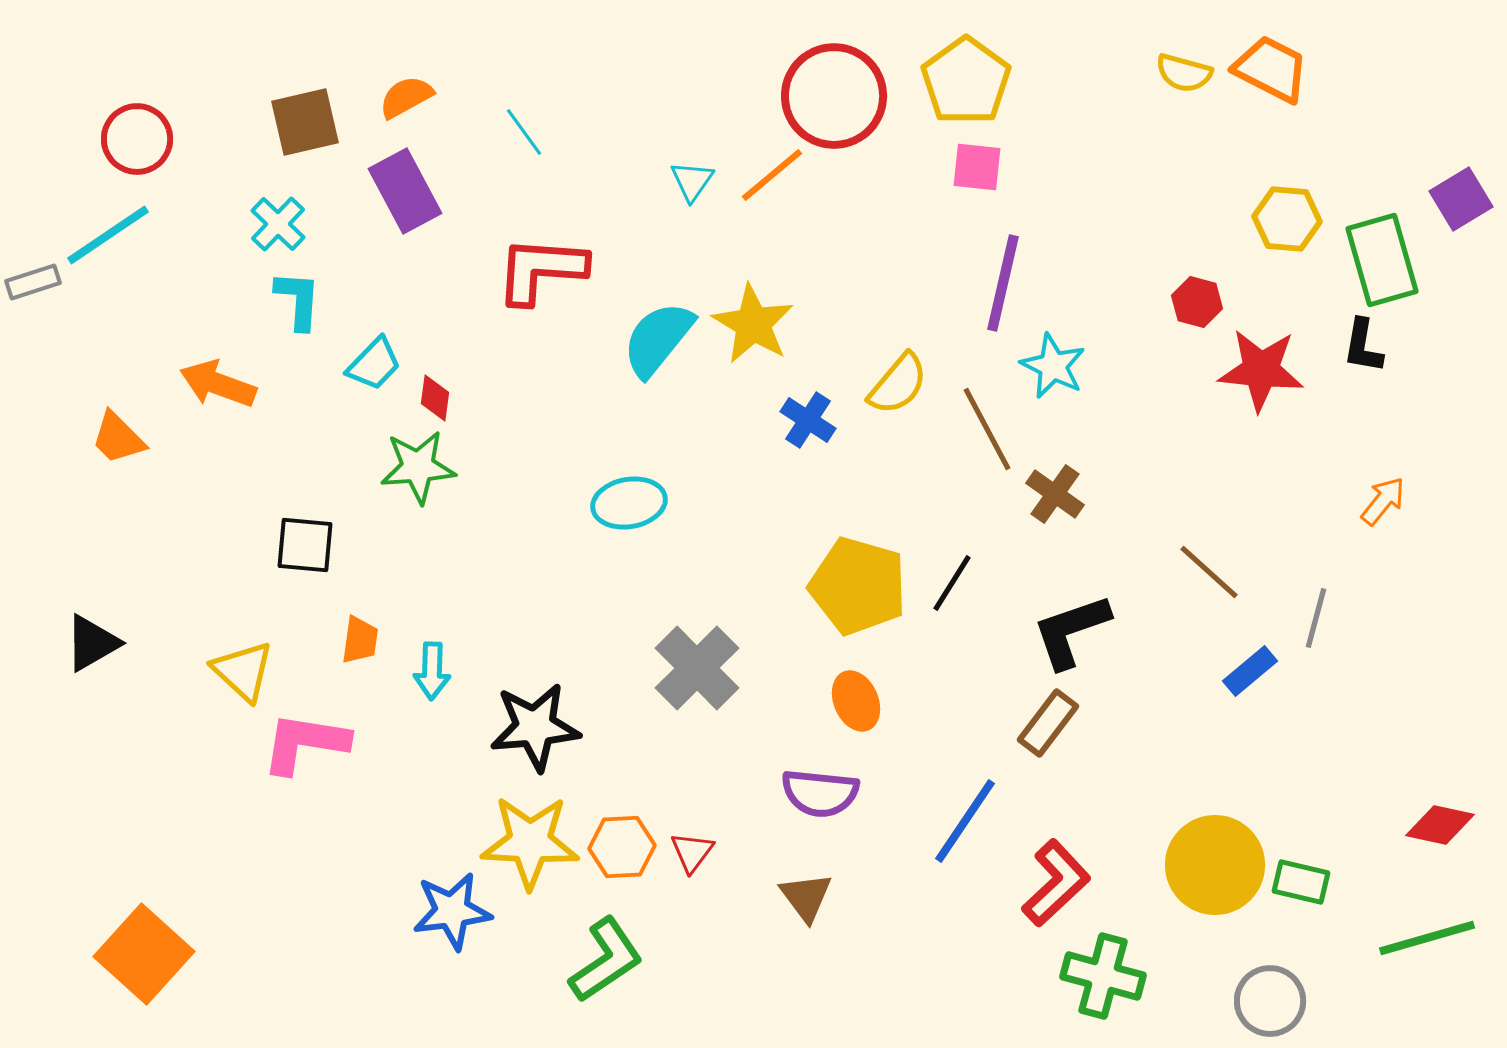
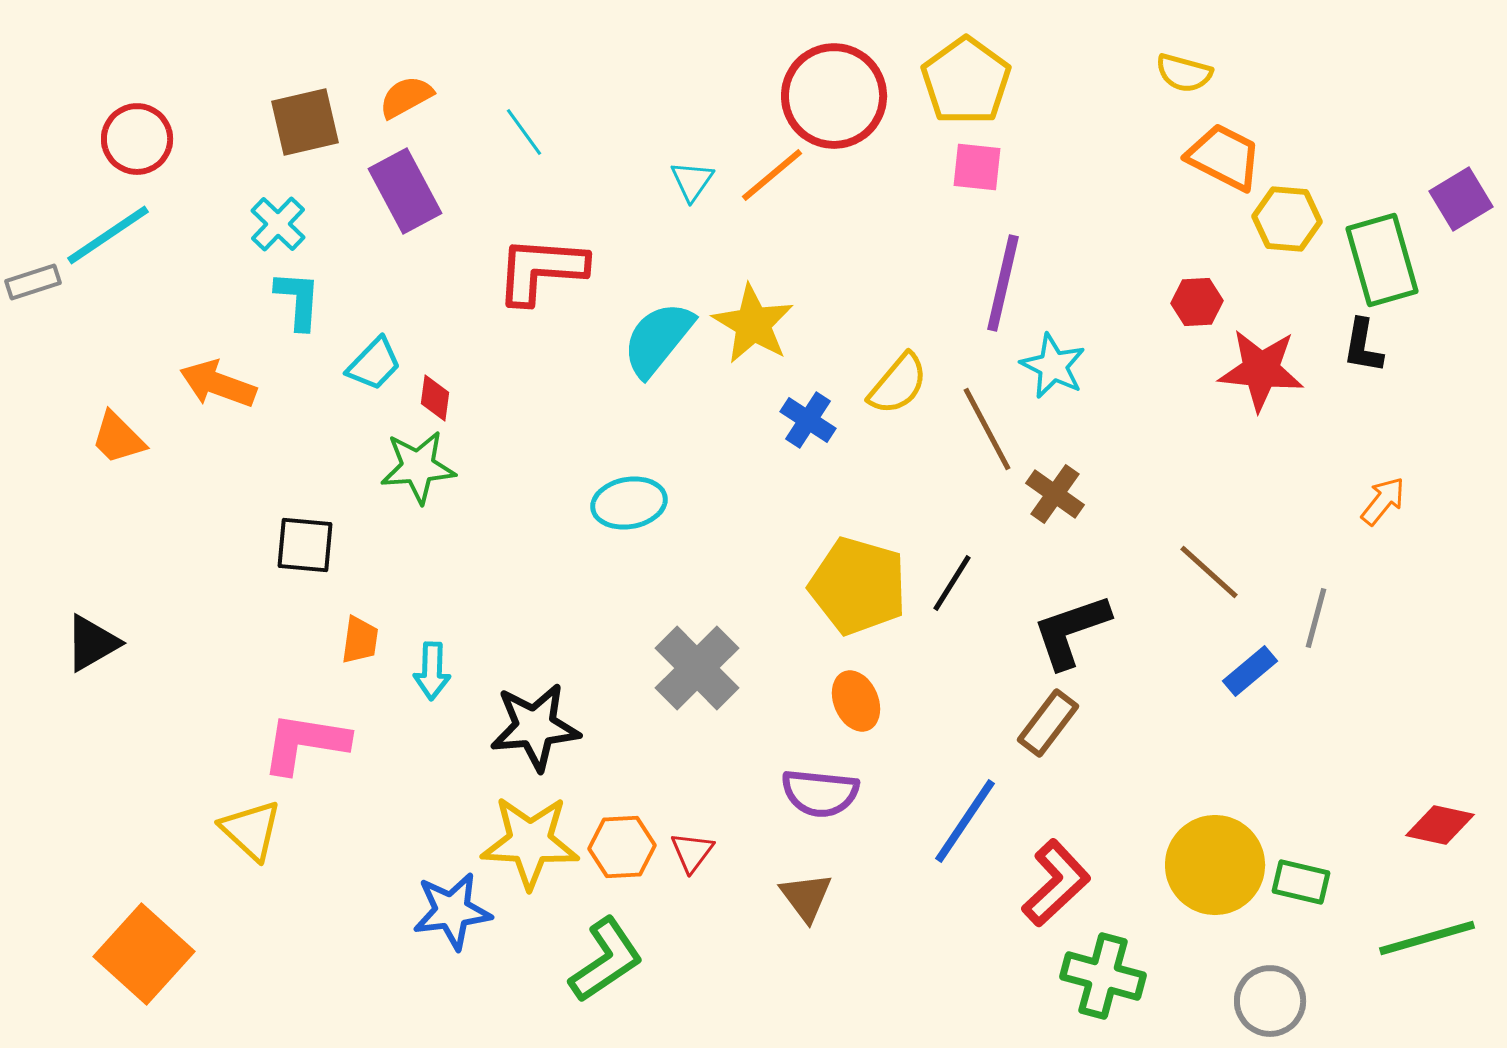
orange trapezoid at (1271, 69): moved 47 px left, 88 px down
red hexagon at (1197, 302): rotated 18 degrees counterclockwise
yellow triangle at (243, 671): moved 8 px right, 159 px down
